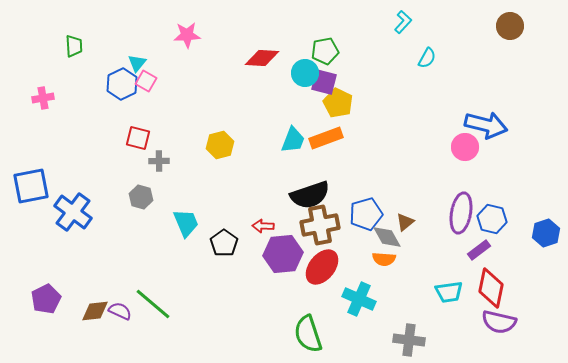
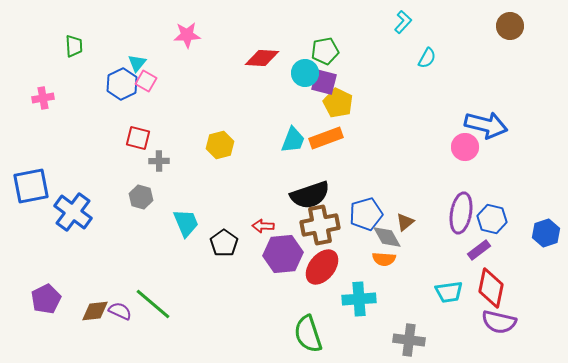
cyan cross at (359, 299): rotated 28 degrees counterclockwise
